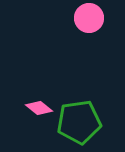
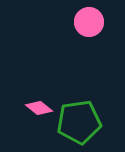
pink circle: moved 4 px down
